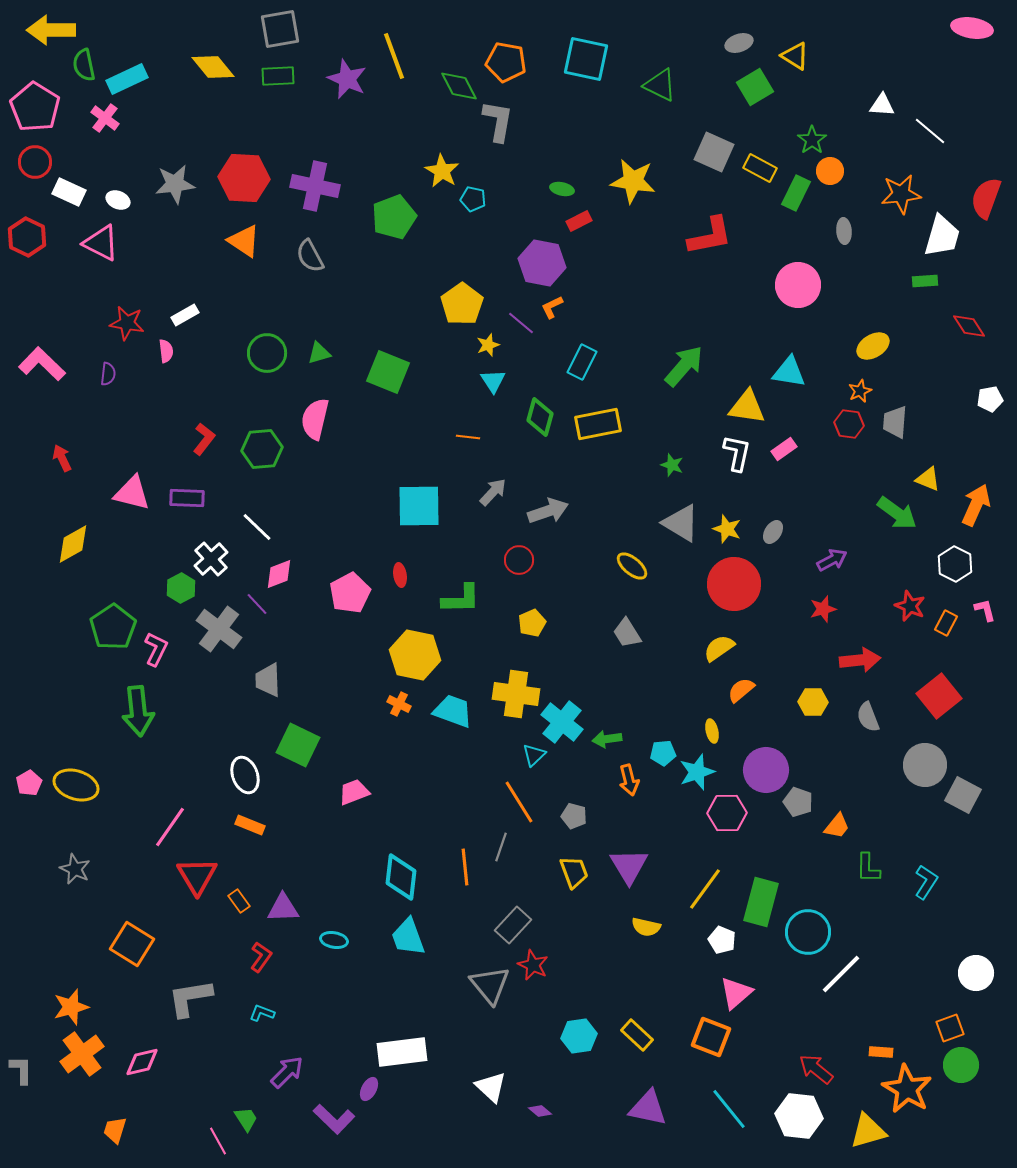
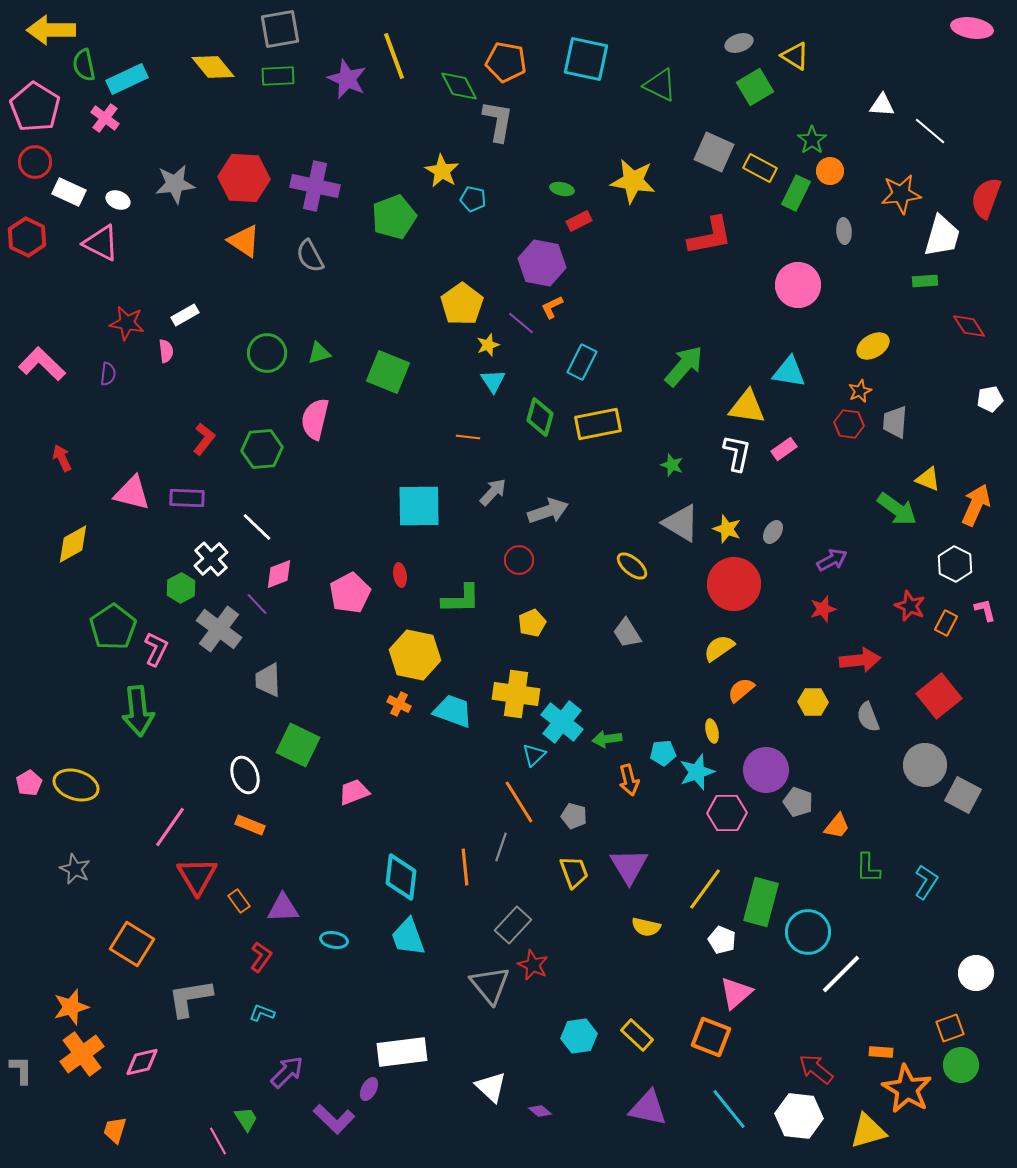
green arrow at (897, 513): moved 4 px up
